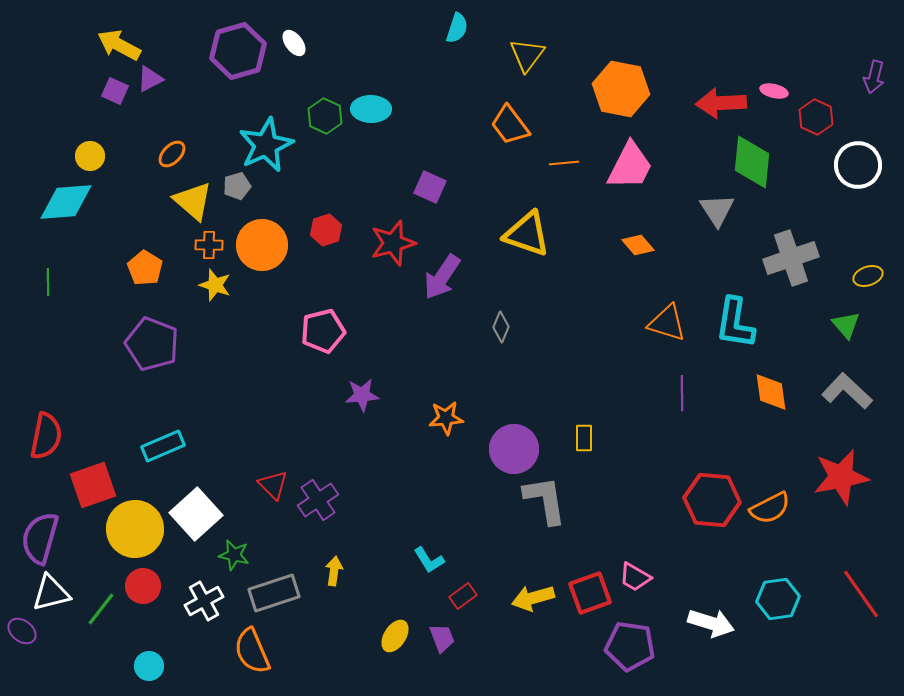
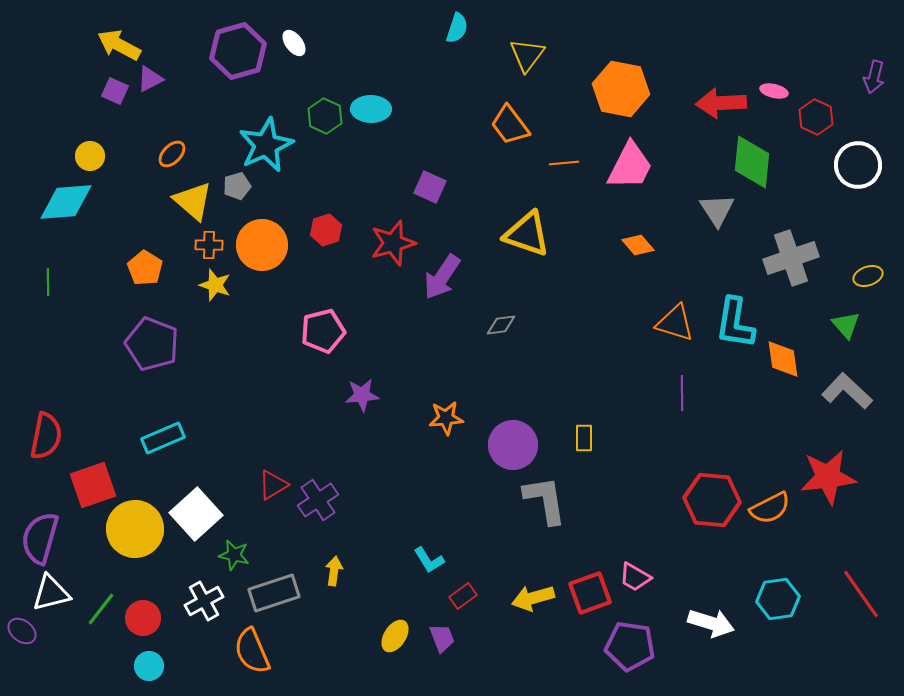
orange triangle at (667, 323): moved 8 px right
gray diamond at (501, 327): moved 2 px up; rotated 60 degrees clockwise
orange diamond at (771, 392): moved 12 px right, 33 px up
cyan rectangle at (163, 446): moved 8 px up
purple circle at (514, 449): moved 1 px left, 4 px up
red star at (841, 477): moved 13 px left; rotated 4 degrees clockwise
red triangle at (273, 485): rotated 44 degrees clockwise
red circle at (143, 586): moved 32 px down
